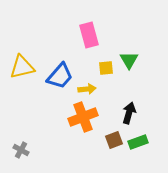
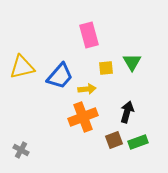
green triangle: moved 3 px right, 2 px down
black arrow: moved 2 px left, 1 px up
